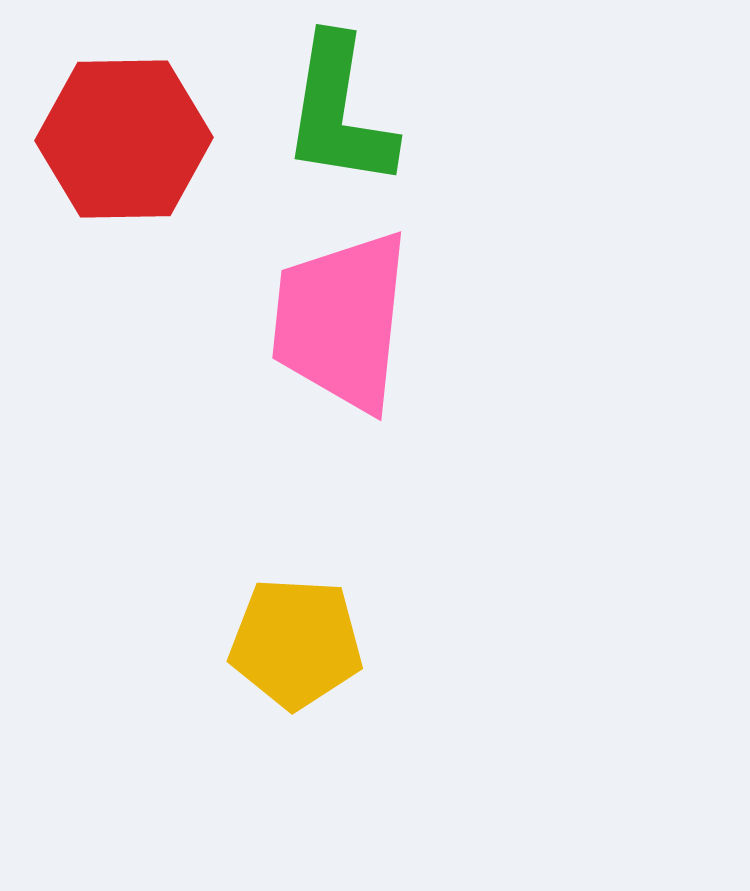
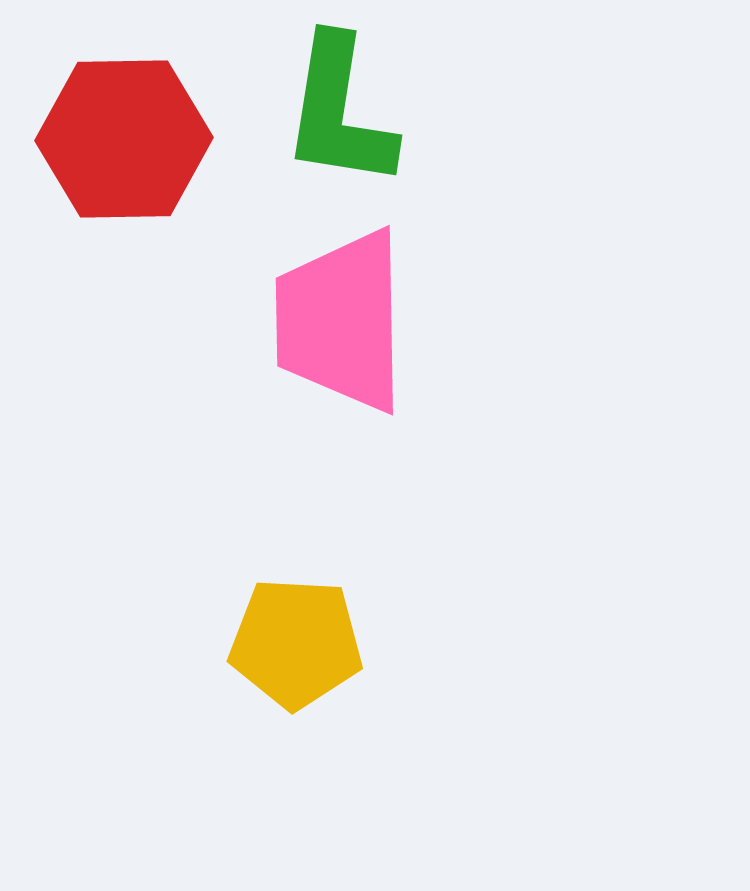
pink trapezoid: rotated 7 degrees counterclockwise
